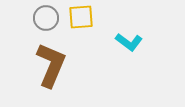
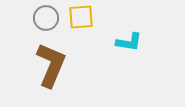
cyan L-shape: rotated 28 degrees counterclockwise
